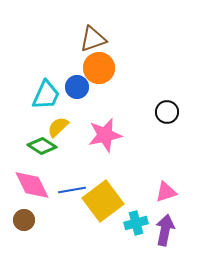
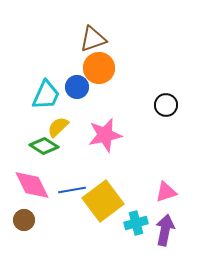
black circle: moved 1 px left, 7 px up
green diamond: moved 2 px right
